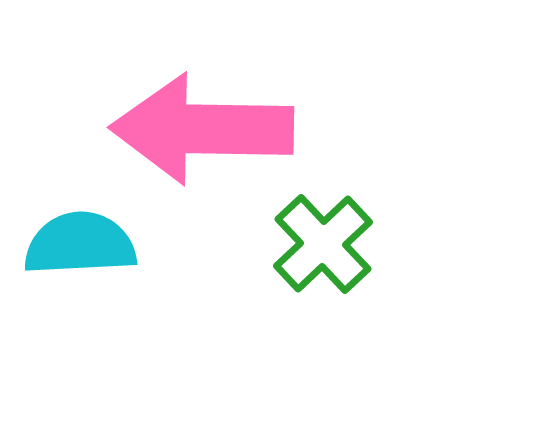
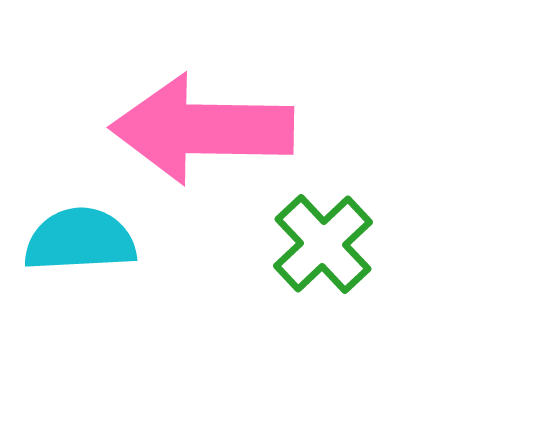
cyan semicircle: moved 4 px up
